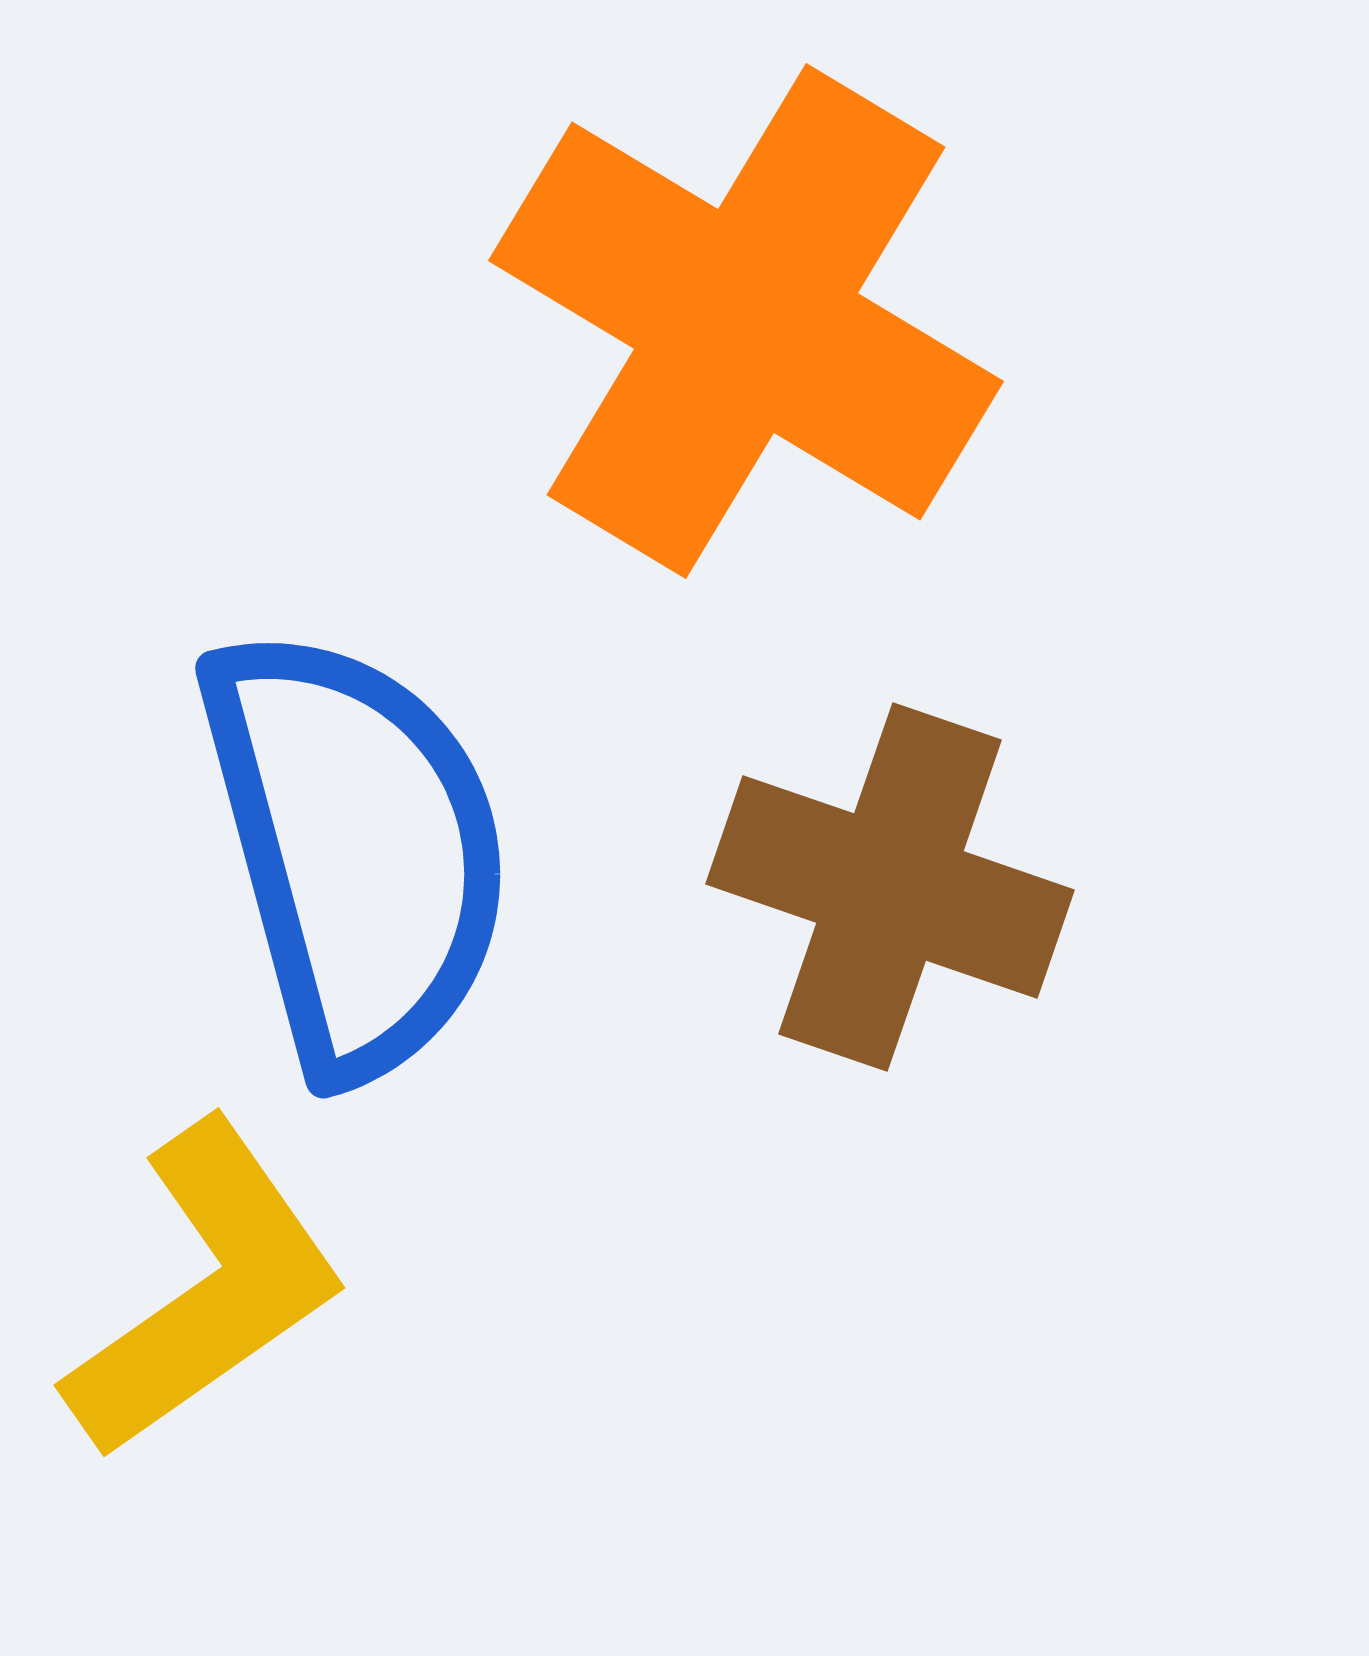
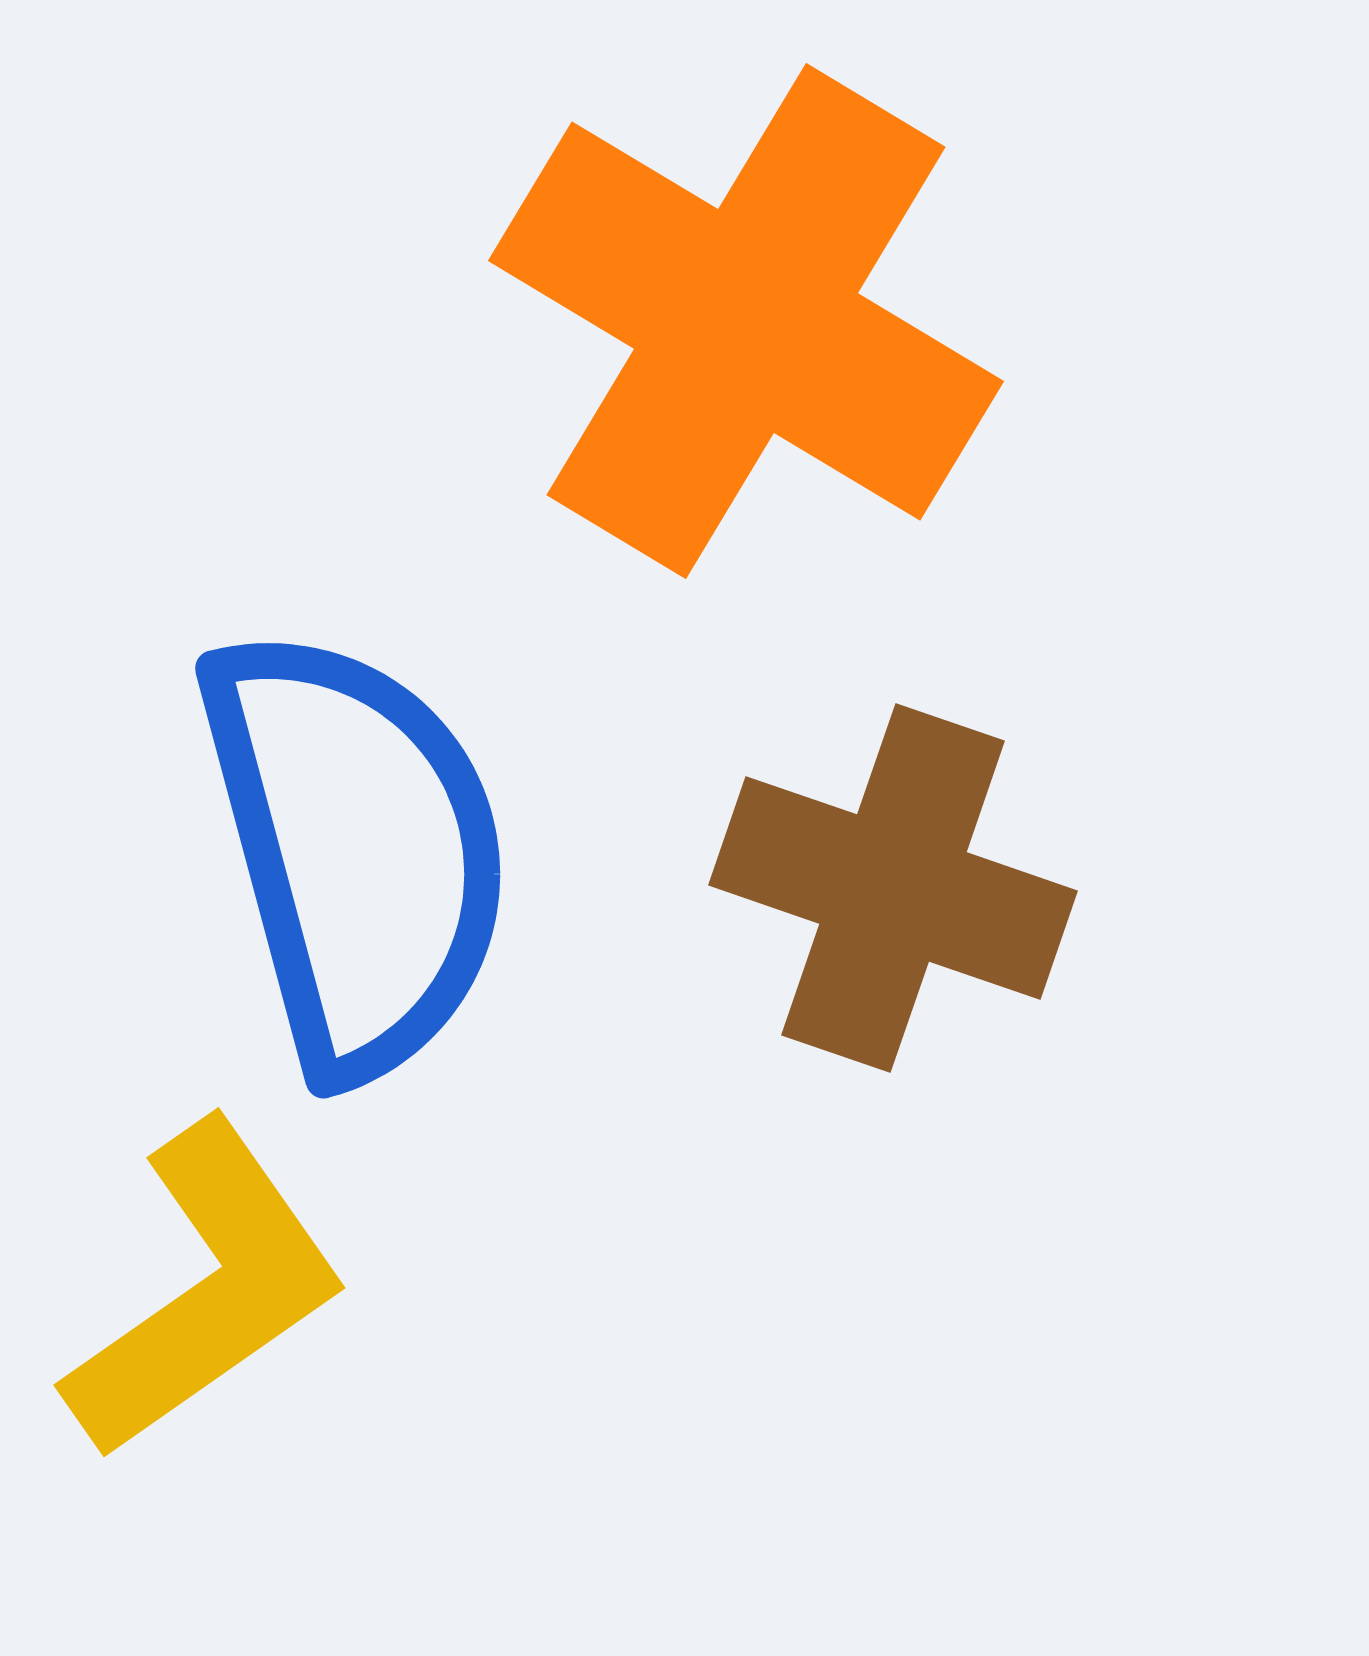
brown cross: moved 3 px right, 1 px down
